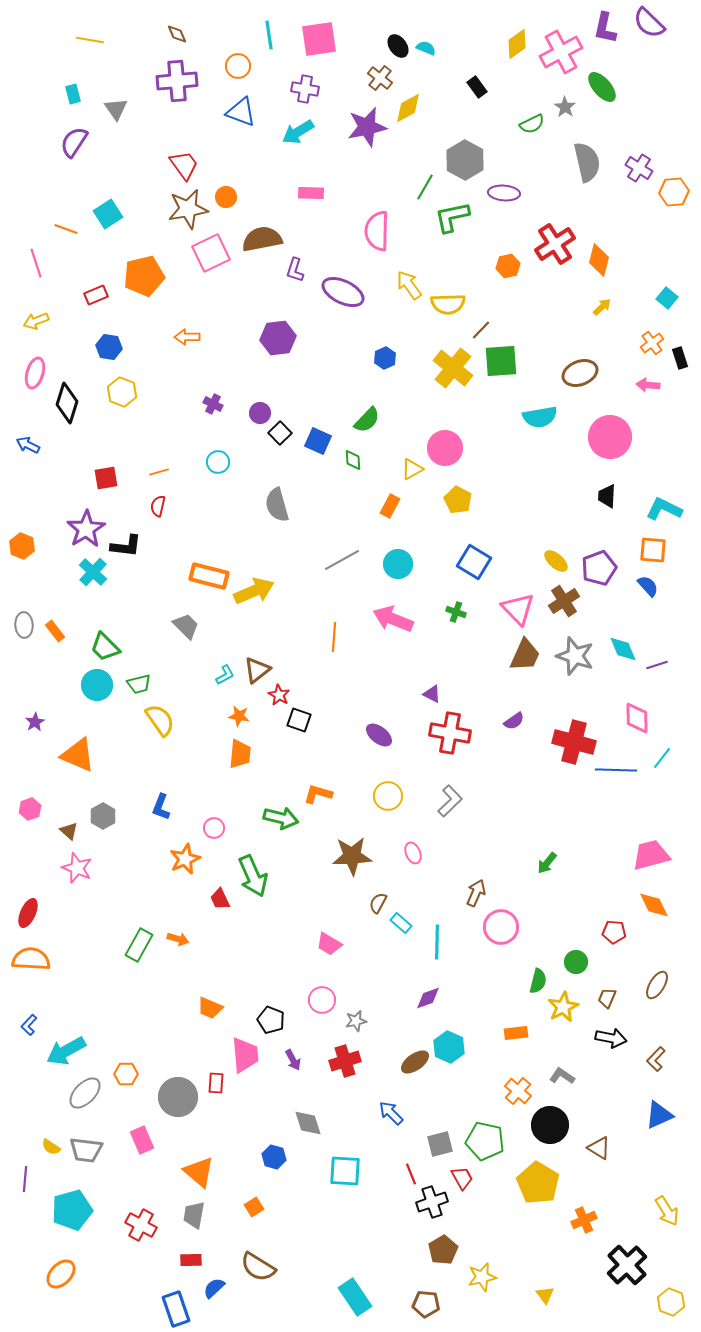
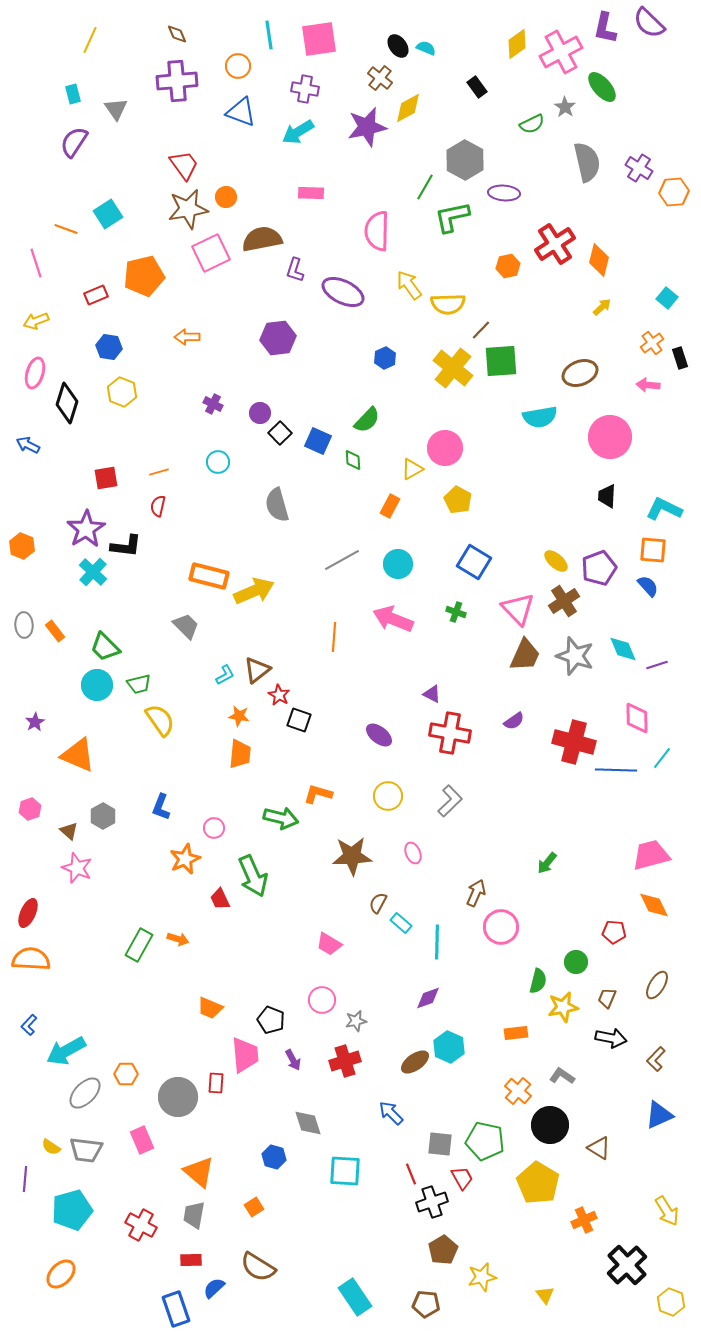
yellow line at (90, 40): rotated 76 degrees counterclockwise
yellow star at (563, 1007): rotated 16 degrees clockwise
gray square at (440, 1144): rotated 20 degrees clockwise
